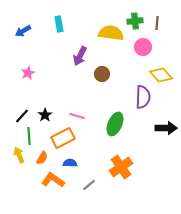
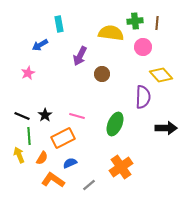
blue arrow: moved 17 px right, 14 px down
black line: rotated 70 degrees clockwise
blue semicircle: rotated 24 degrees counterclockwise
